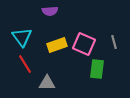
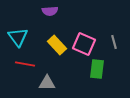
cyan triangle: moved 4 px left
yellow rectangle: rotated 66 degrees clockwise
red line: rotated 48 degrees counterclockwise
